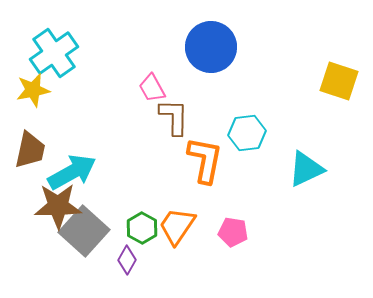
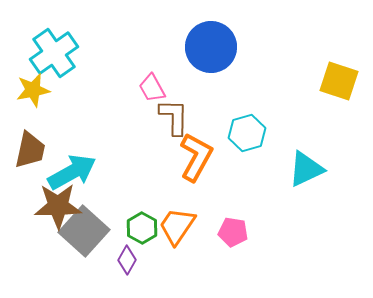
cyan hexagon: rotated 9 degrees counterclockwise
orange L-shape: moved 9 px left, 3 px up; rotated 18 degrees clockwise
